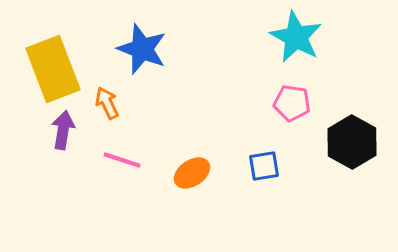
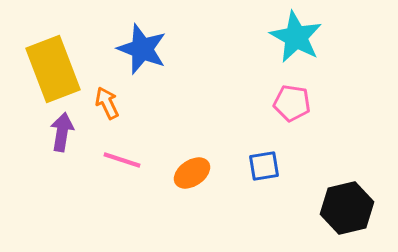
purple arrow: moved 1 px left, 2 px down
black hexagon: moved 5 px left, 66 px down; rotated 18 degrees clockwise
